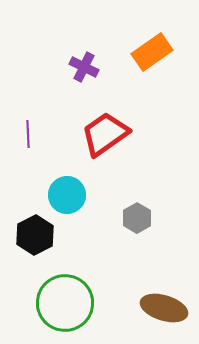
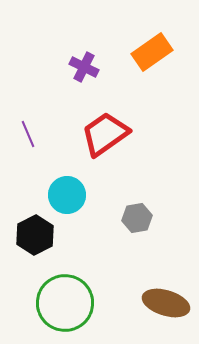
purple line: rotated 20 degrees counterclockwise
gray hexagon: rotated 20 degrees clockwise
brown ellipse: moved 2 px right, 5 px up
